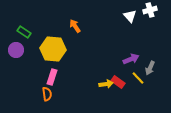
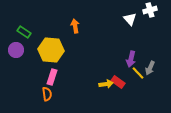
white triangle: moved 3 px down
orange arrow: rotated 24 degrees clockwise
yellow hexagon: moved 2 px left, 1 px down
purple arrow: rotated 126 degrees clockwise
yellow line: moved 5 px up
